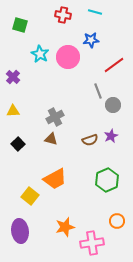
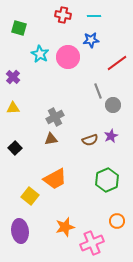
cyan line: moved 1 px left, 4 px down; rotated 16 degrees counterclockwise
green square: moved 1 px left, 3 px down
red line: moved 3 px right, 2 px up
yellow triangle: moved 3 px up
brown triangle: rotated 24 degrees counterclockwise
black square: moved 3 px left, 4 px down
pink cross: rotated 15 degrees counterclockwise
